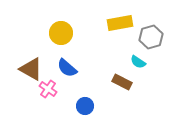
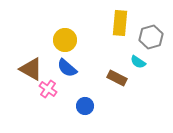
yellow rectangle: rotated 75 degrees counterclockwise
yellow circle: moved 4 px right, 7 px down
brown rectangle: moved 5 px left, 4 px up
